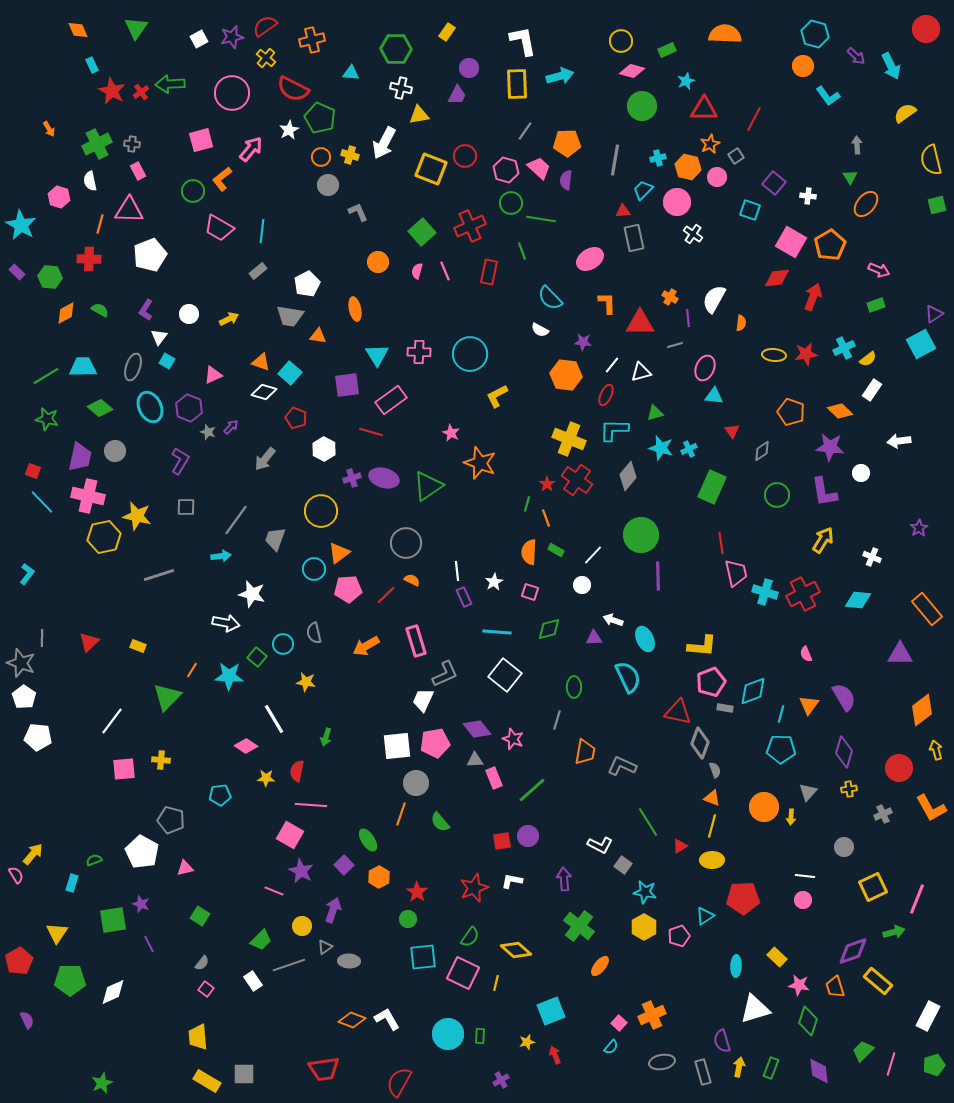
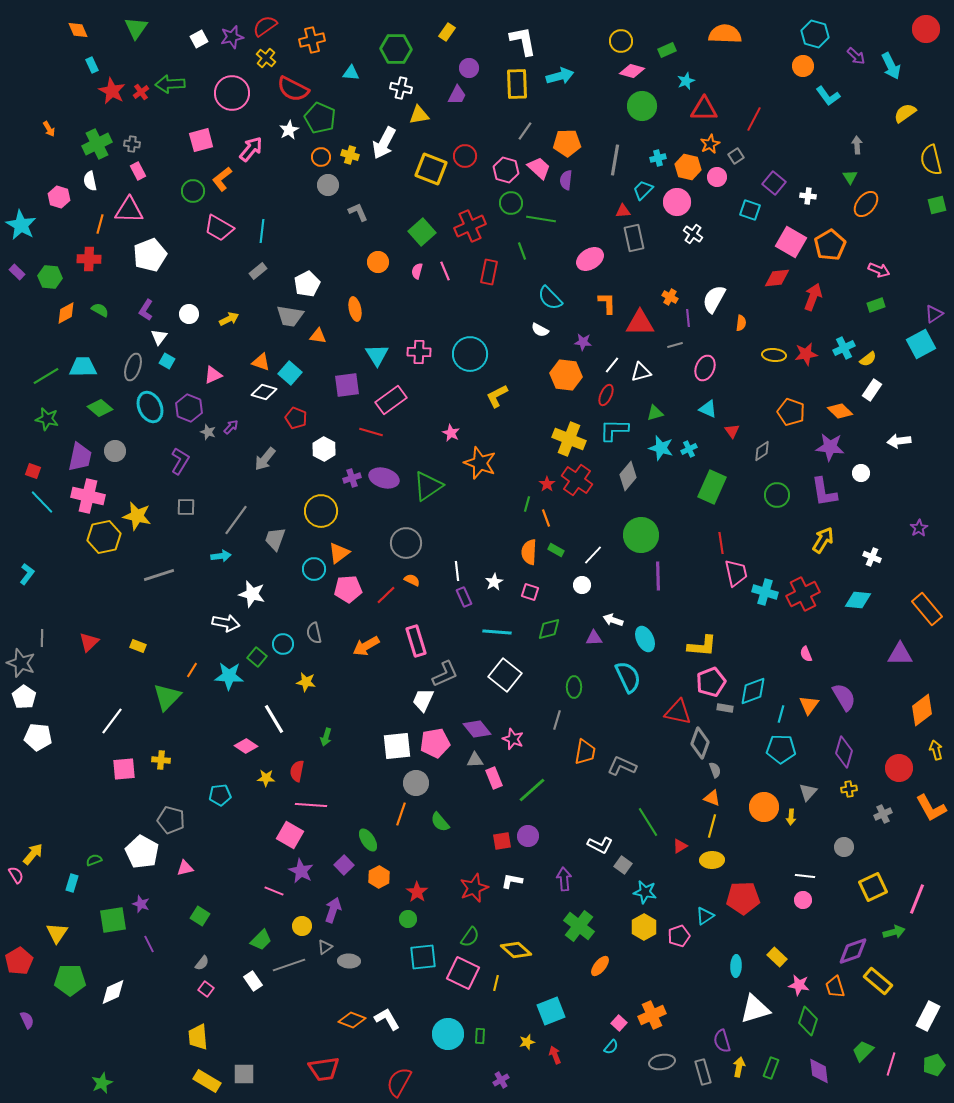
cyan triangle at (714, 396): moved 6 px left, 13 px down; rotated 18 degrees clockwise
